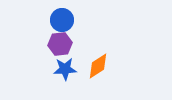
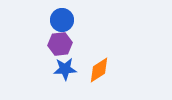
orange diamond: moved 1 px right, 4 px down
